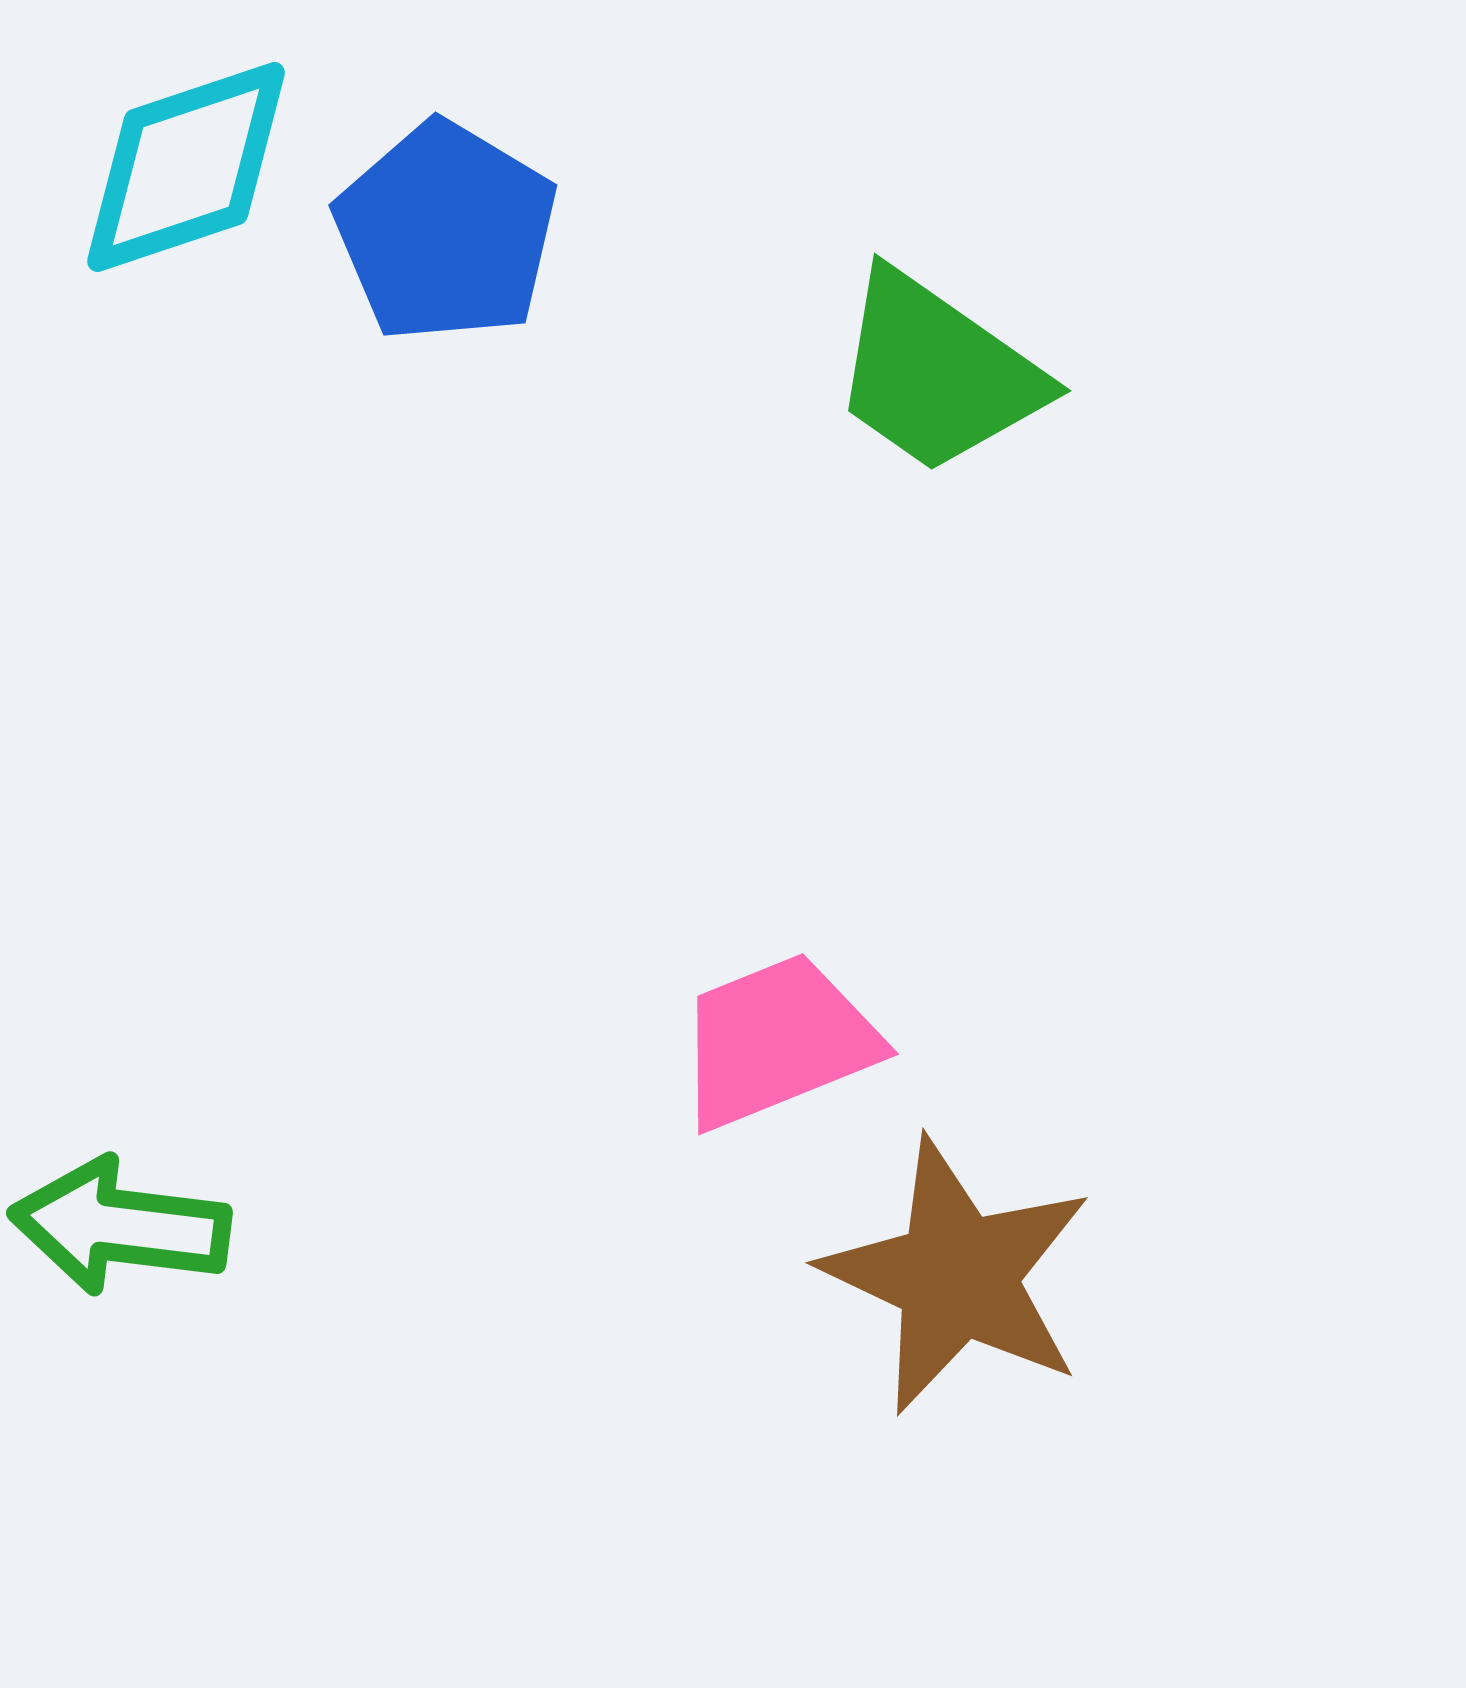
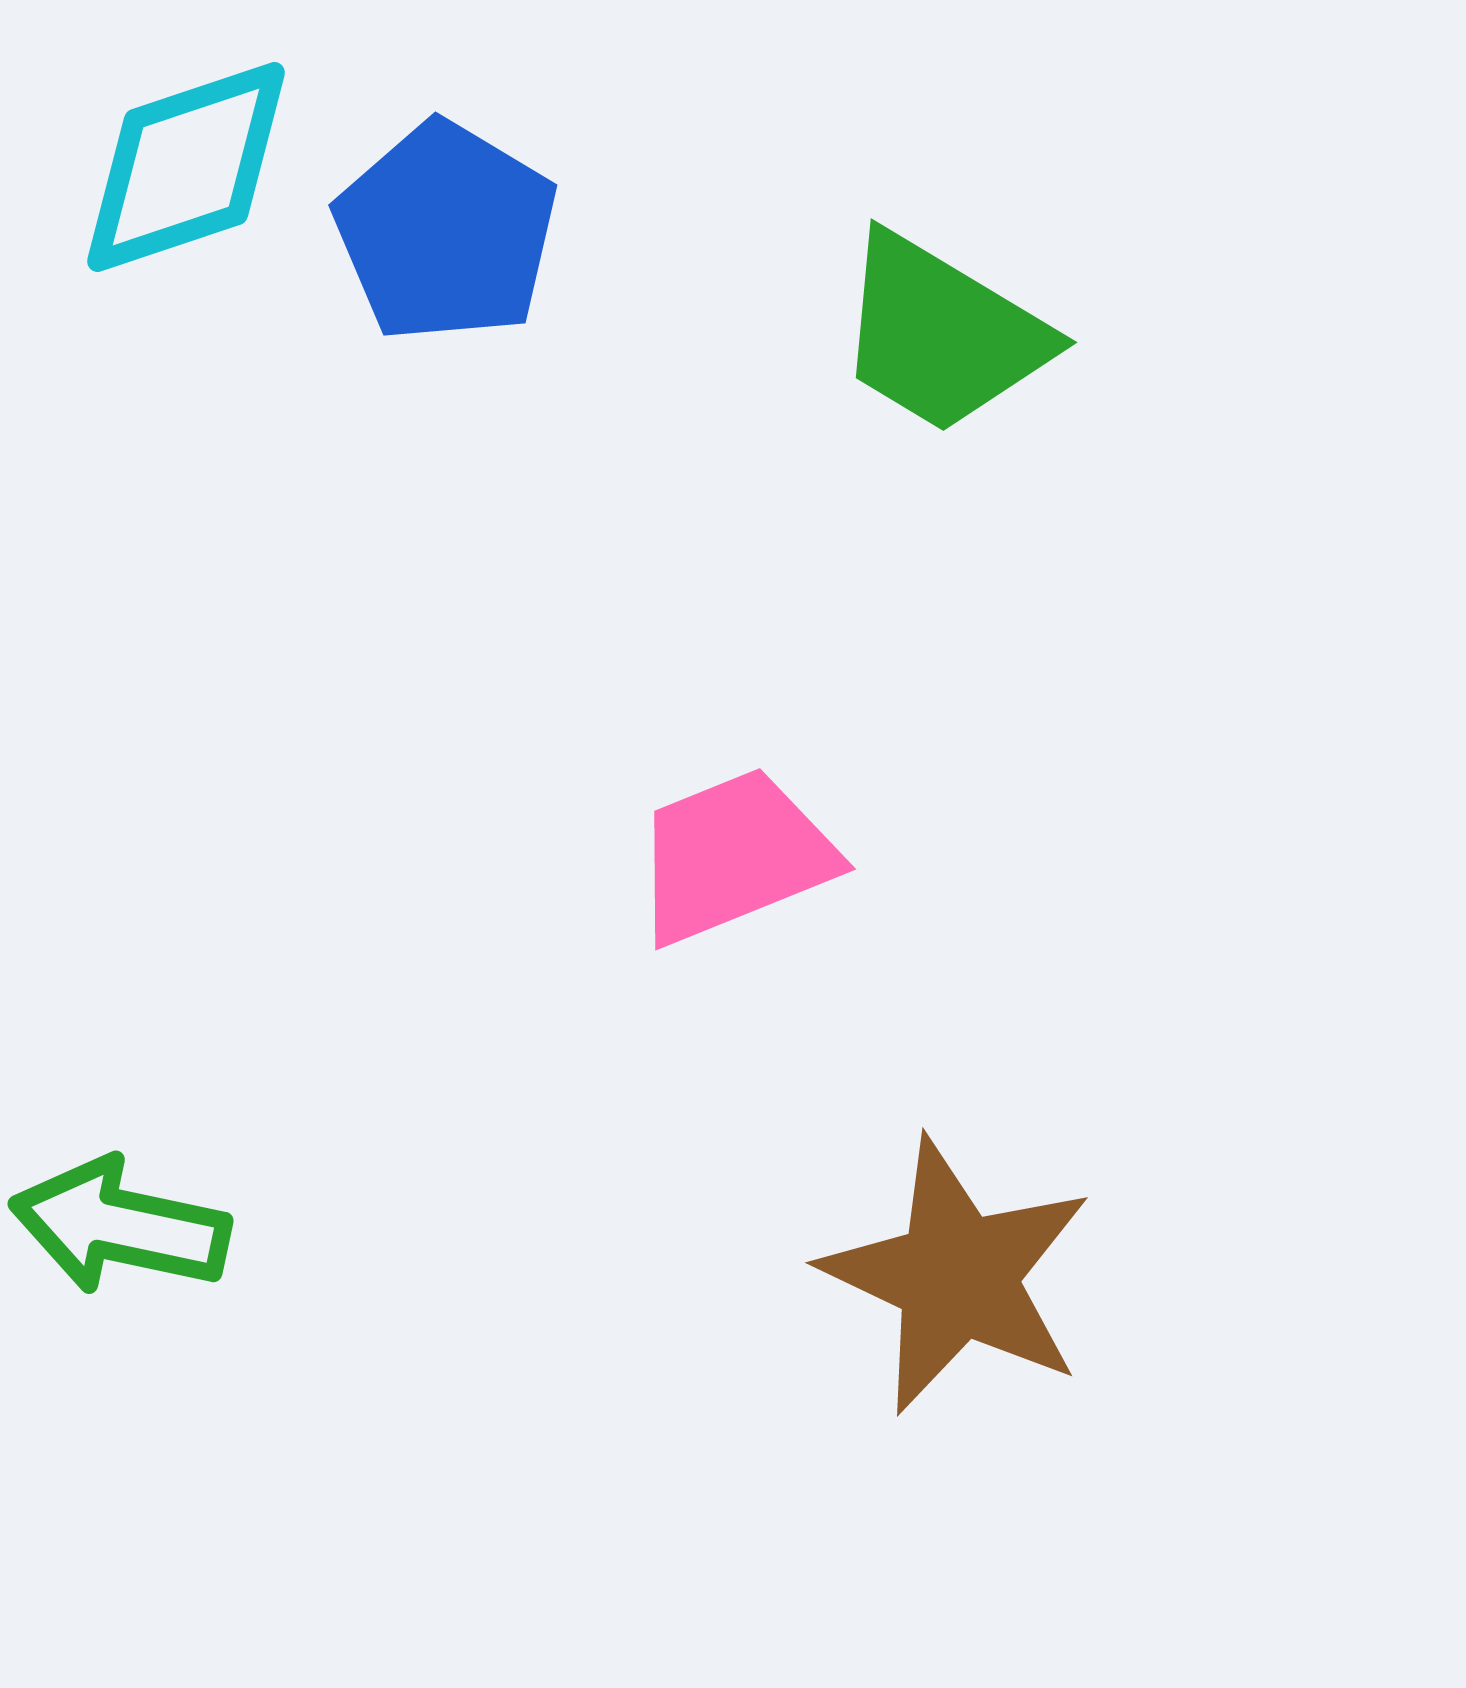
green trapezoid: moved 5 px right, 39 px up; rotated 4 degrees counterclockwise
pink trapezoid: moved 43 px left, 185 px up
green arrow: rotated 5 degrees clockwise
